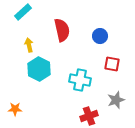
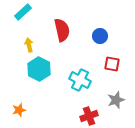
cyan cross: rotated 15 degrees clockwise
orange star: moved 4 px right, 1 px down; rotated 16 degrees counterclockwise
